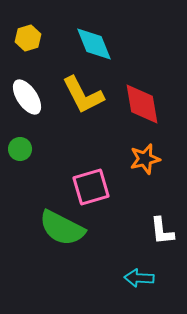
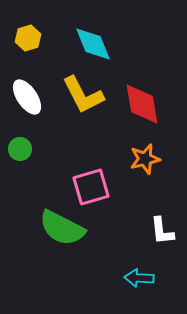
cyan diamond: moved 1 px left
